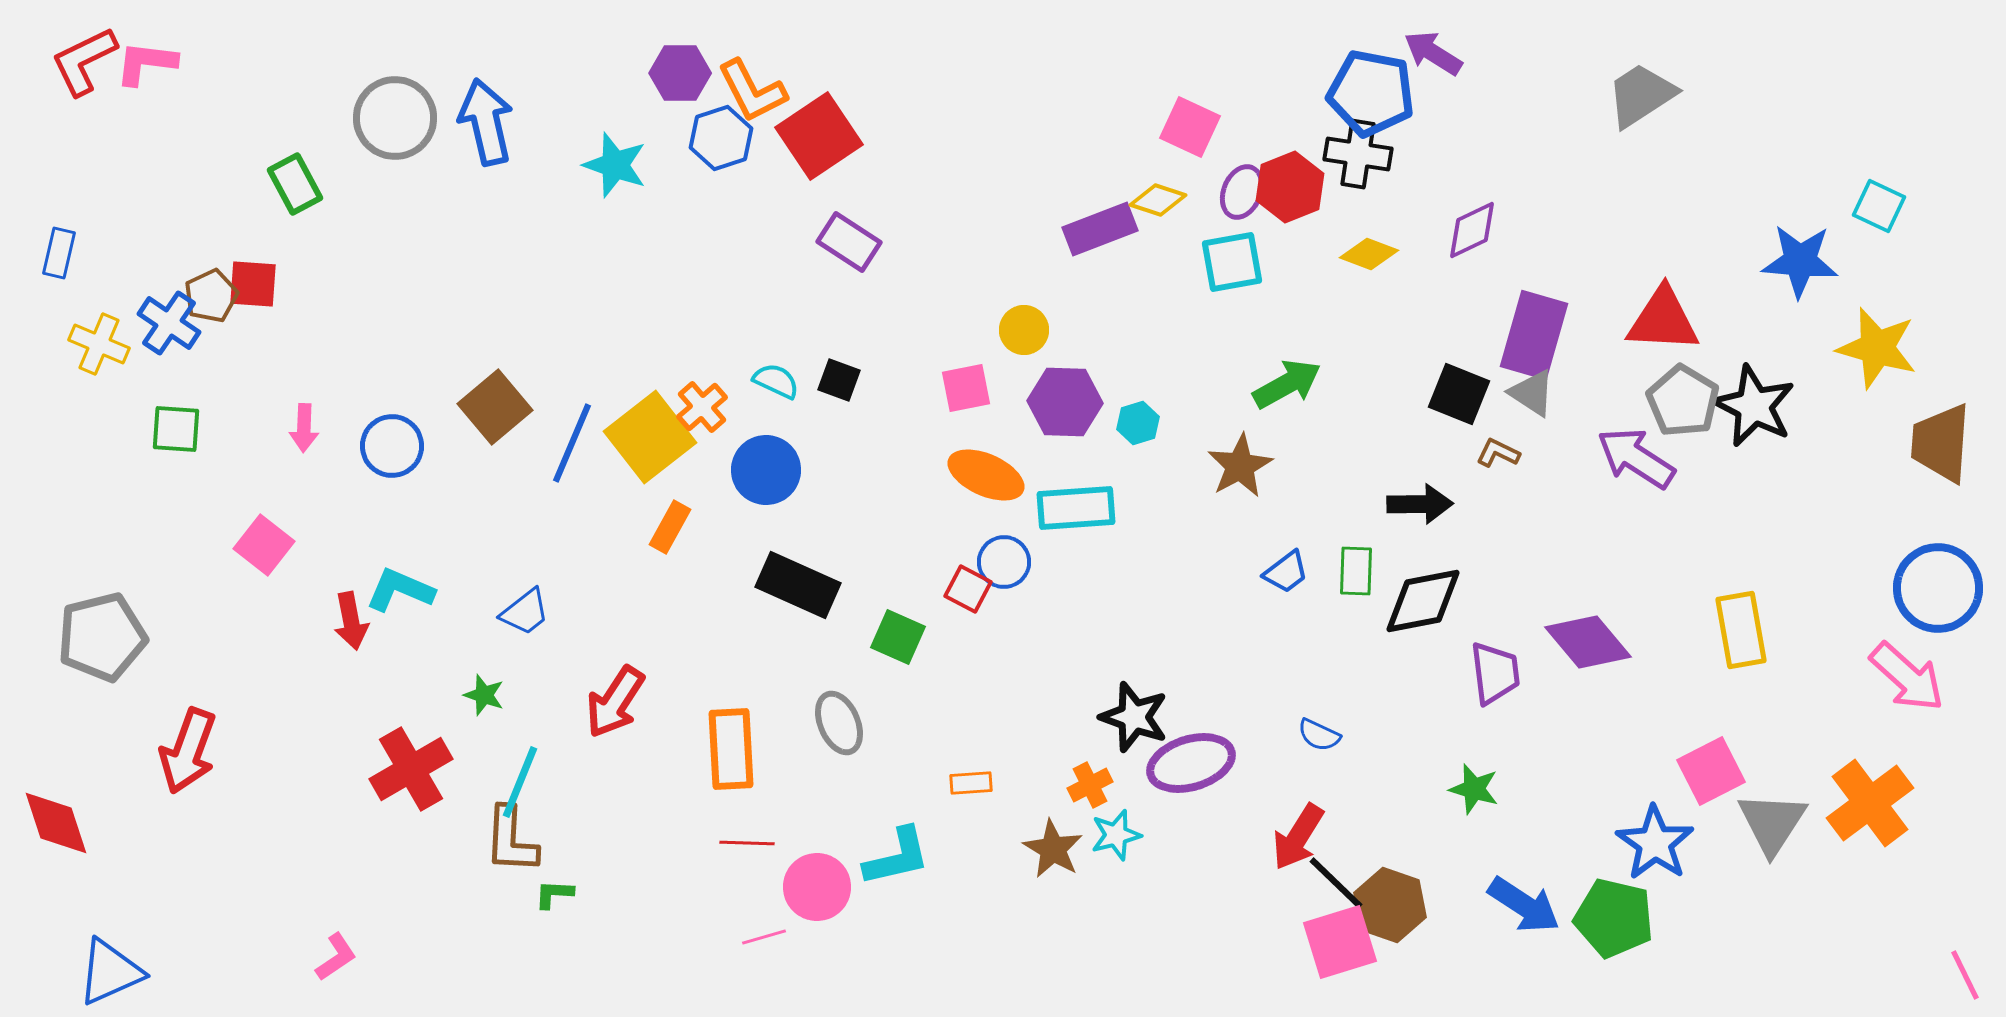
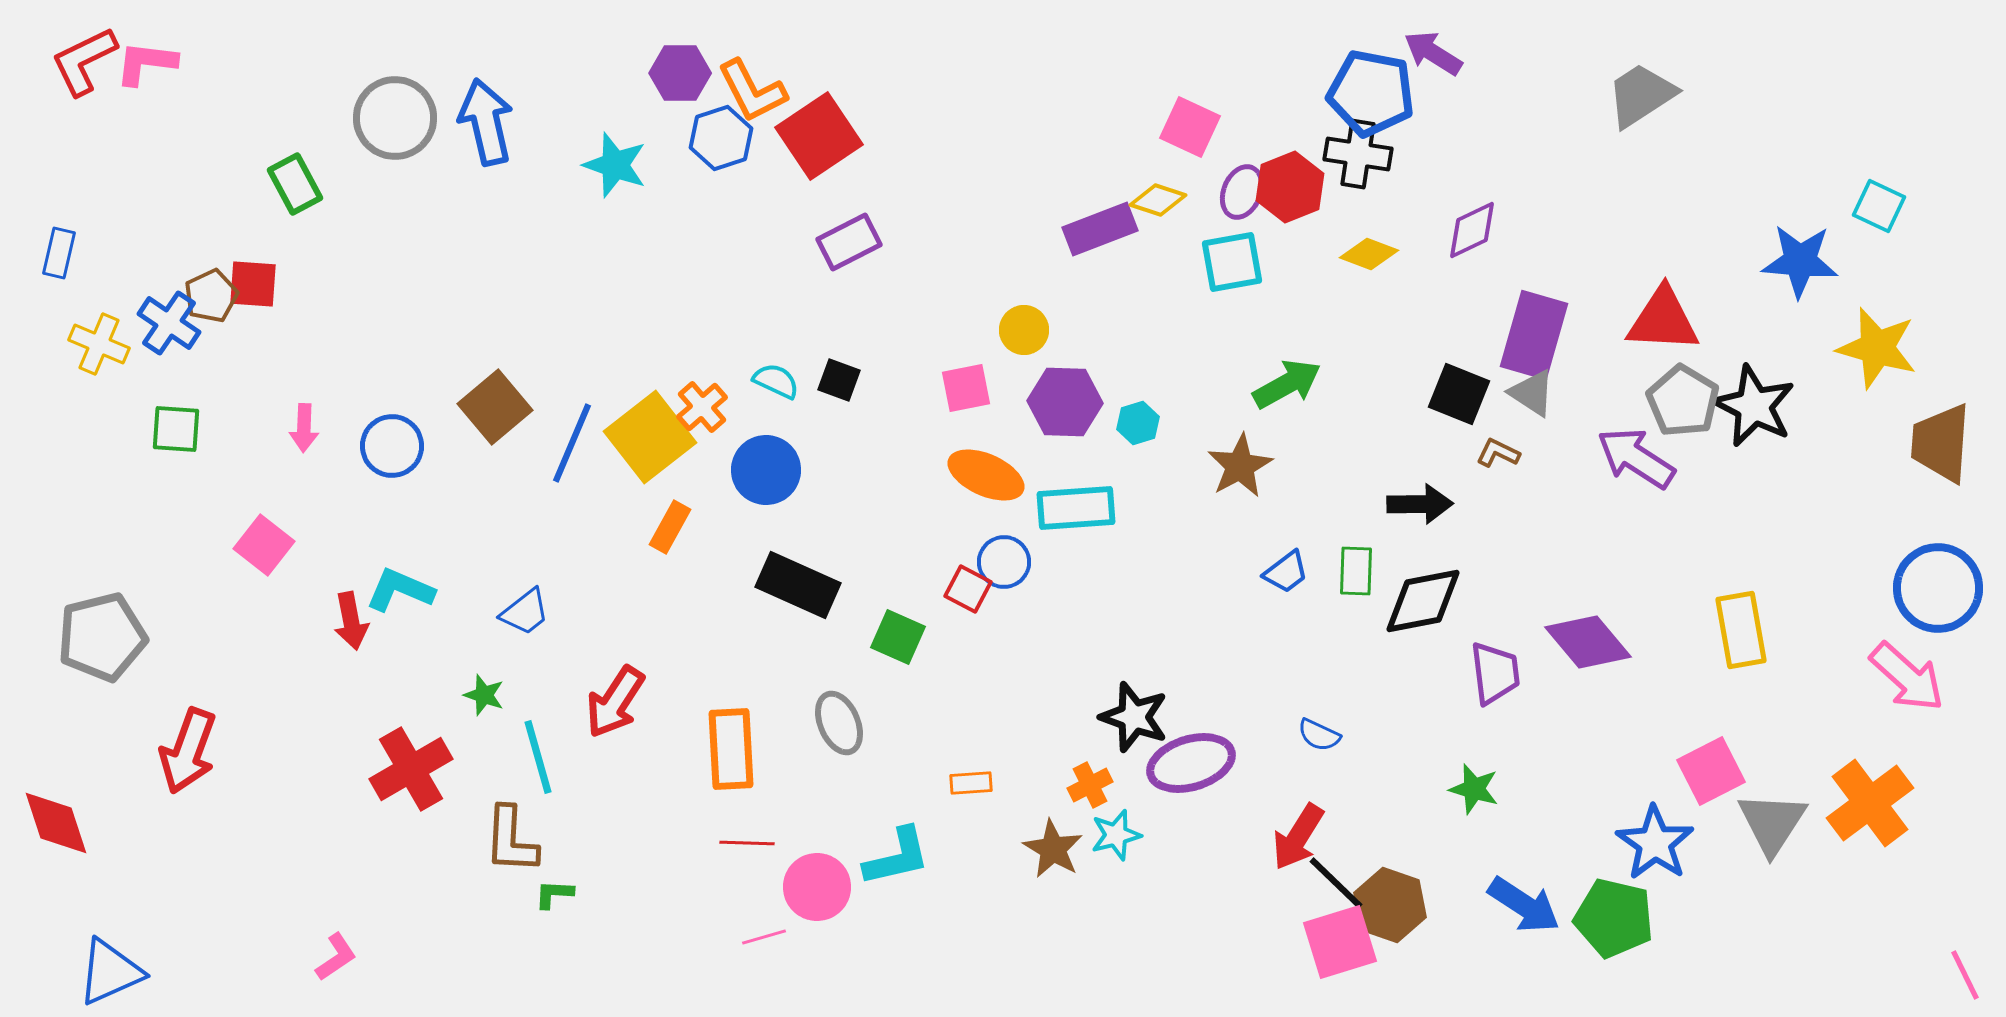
purple rectangle at (849, 242): rotated 60 degrees counterclockwise
cyan line at (520, 782): moved 18 px right, 25 px up; rotated 38 degrees counterclockwise
